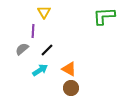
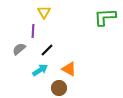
green L-shape: moved 1 px right, 1 px down
gray semicircle: moved 3 px left
brown circle: moved 12 px left
